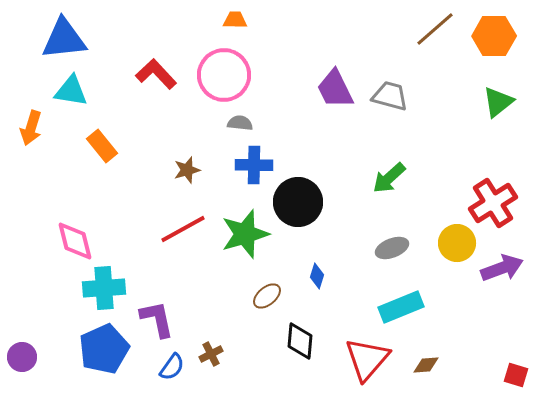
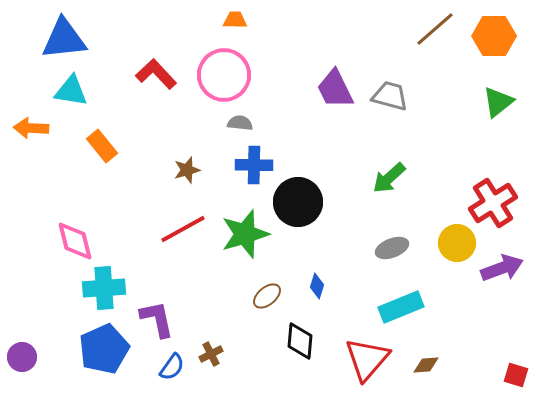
orange arrow: rotated 76 degrees clockwise
blue diamond: moved 10 px down
